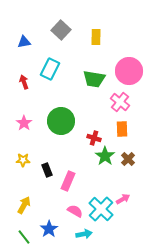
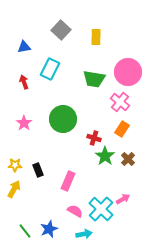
blue triangle: moved 5 px down
pink circle: moved 1 px left, 1 px down
green circle: moved 2 px right, 2 px up
orange rectangle: rotated 35 degrees clockwise
yellow star: moved 8 px left, 5 px down
black rectangle: moved 9 px left
yellow arrow: moved 10 px left, 16 px up
blue star: rotated 12 degrees clockwise
green line: moved 1 px right, 6 px up
